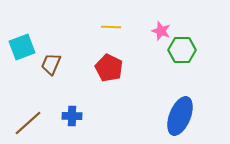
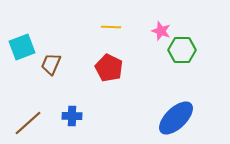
blue ellipse: moved 4 px left, 2 px down; rotated 24 degrees clockwise
